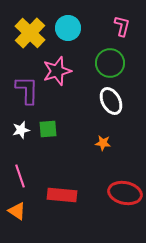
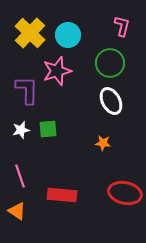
cyan circle: moved 7 px down
